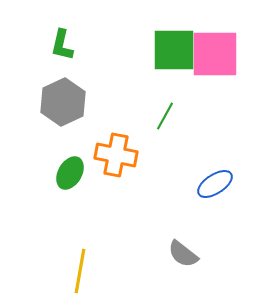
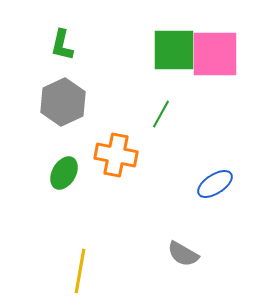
green line: moved 4 px left, 2 px up
green ellipse: moved 6 px left
gray semicircle: rotated 8 degrees counterclockwise
